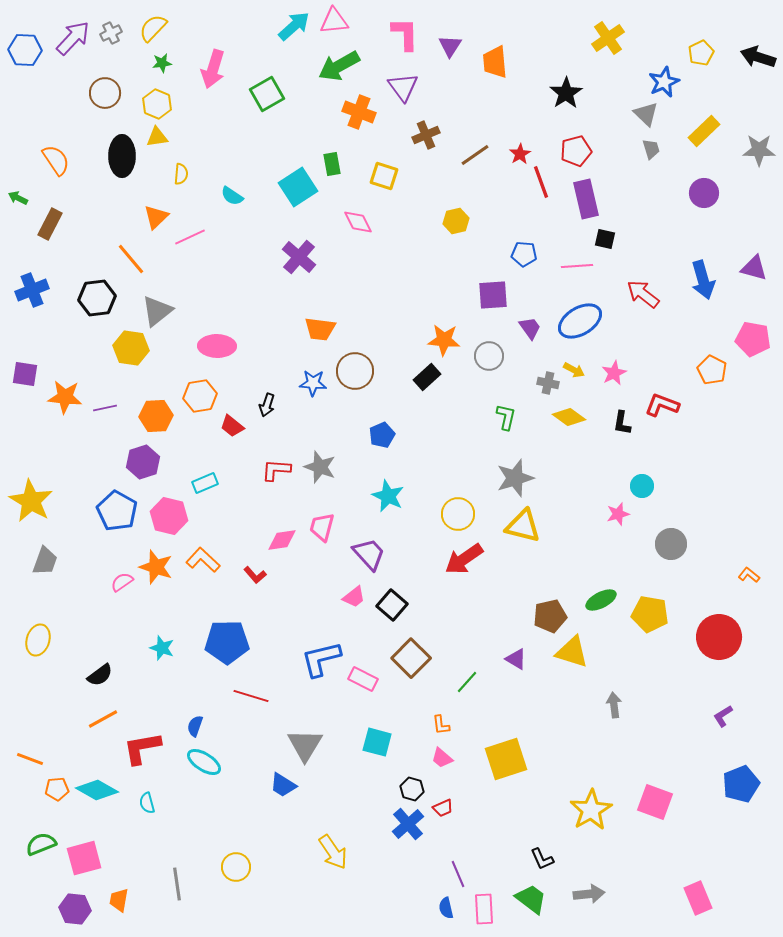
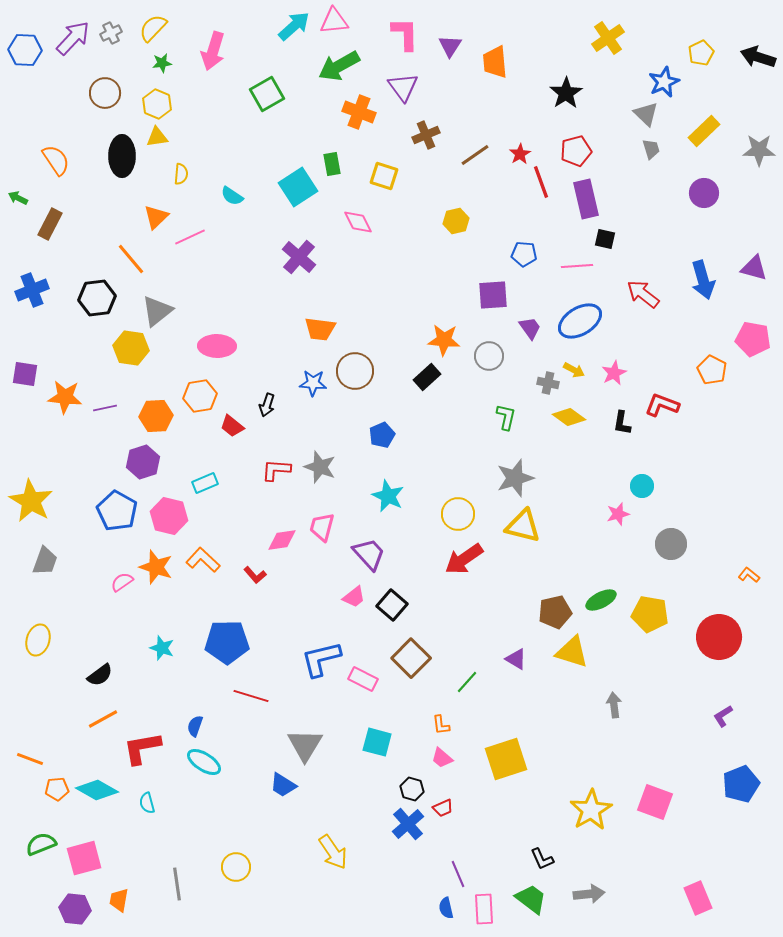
pink arrow at (213, 69): moved 18 px up
brown pentagon at (550, 616): moved 5 px right, 4 px up
